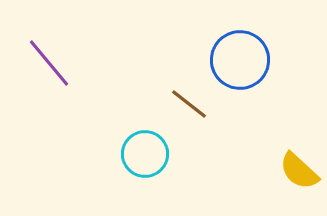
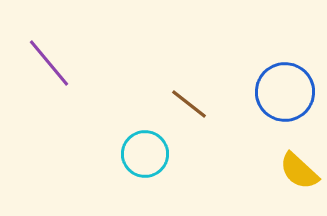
blue circle: moved 45 px right, 32 px down
